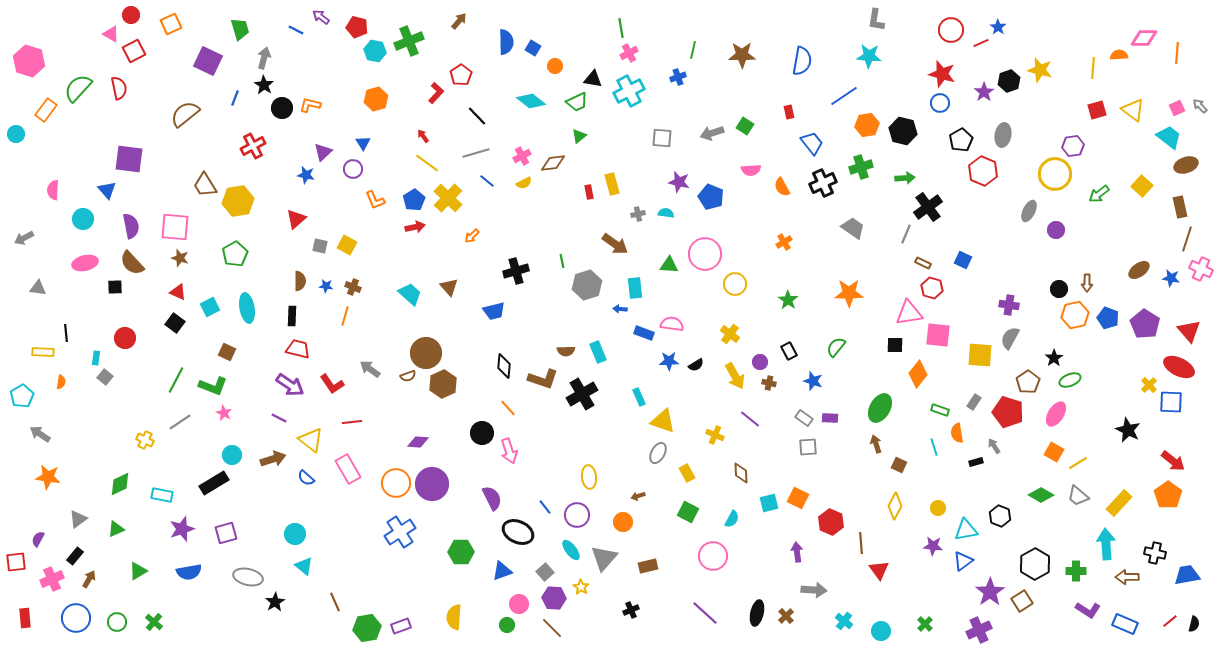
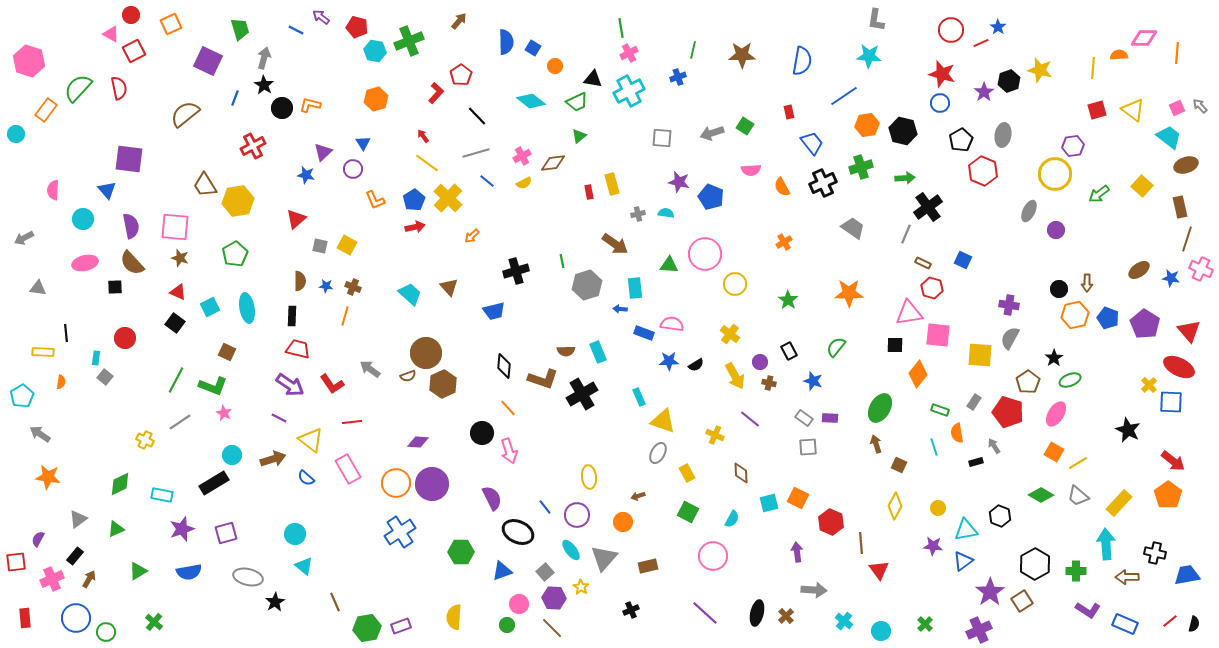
green circle at (117, 622): moved 11 px left, 10 px down
